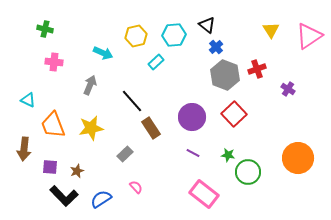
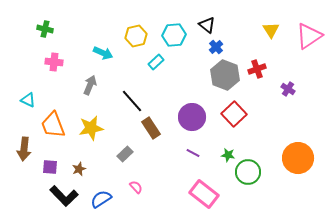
brown star: moved 2 px right, 2 px up
